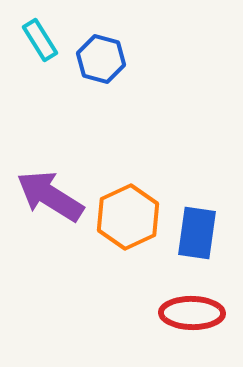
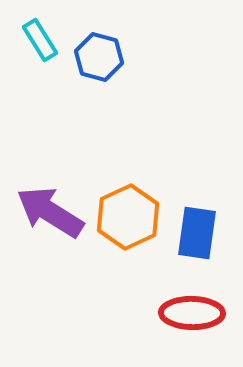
blue hexagon: moved 2 px left, 2 px up
purple arrow: moved 16 px down
